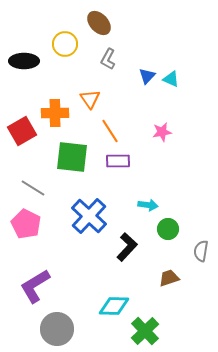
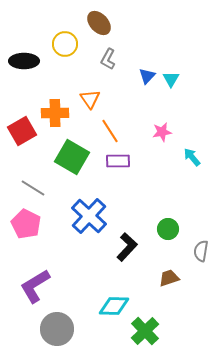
cyan triangle: rotated 36 degrees clockwise
green square: rotated 24 degrees clockwise
cyan arrow: moved 44 px right, 48 px up; rotated 138 degrees counterclockwise
